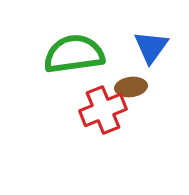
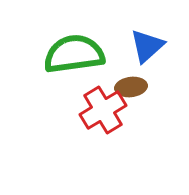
blue triangle: moved 4 px left, 1 px up; rotated 12 degrees clockwise
red cross: rotated 9 degrees counterclockwise
